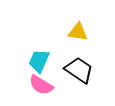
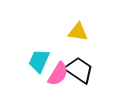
pink semicircle: moved 17 px right, 11 px up; rotated 90 degrees counterclockwise
